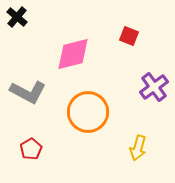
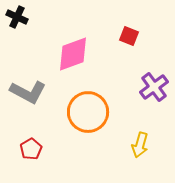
black cross: rotated 15 degrees counterclockwise
pink diamond: rotated 6 degrees counterclockwise
yellow arrow: moved 2 px right, 3 px up
